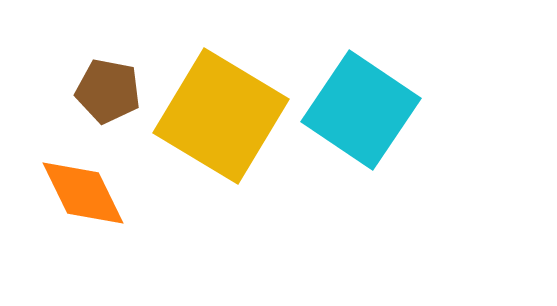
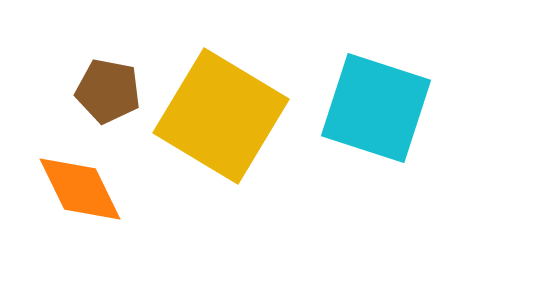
cyan square: moved 15 px right, 2 px up; rotated 16 degrees counterclockwise
orange diamond: moved 3 px left, 4 px up
